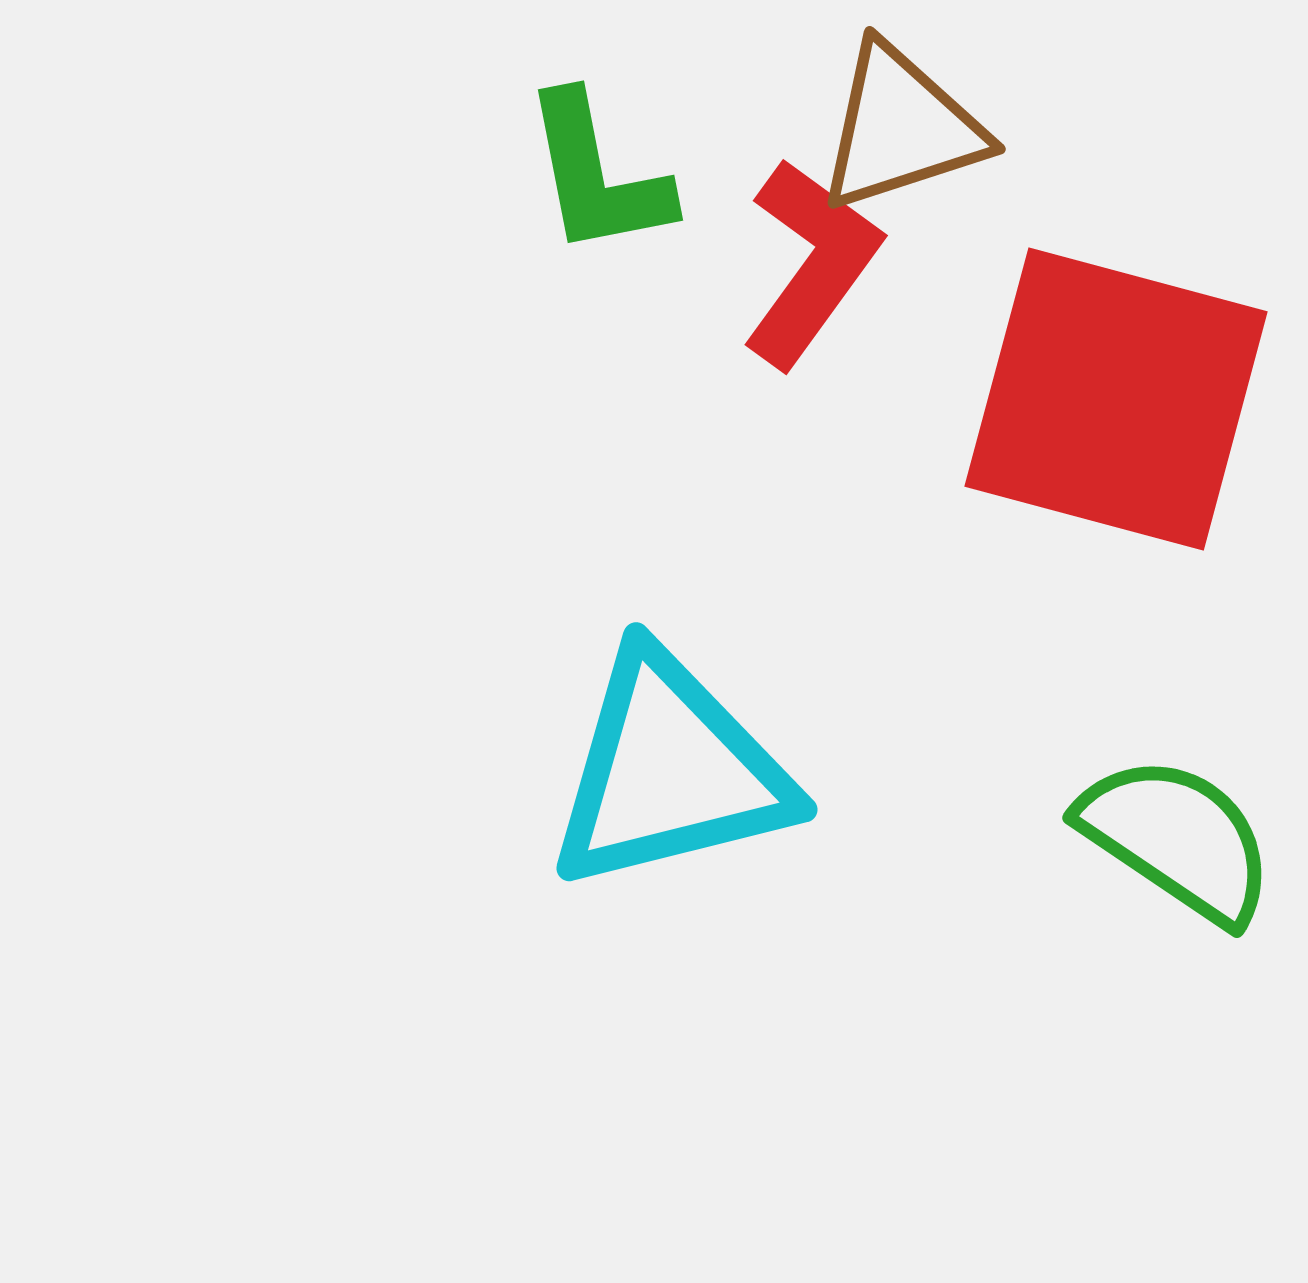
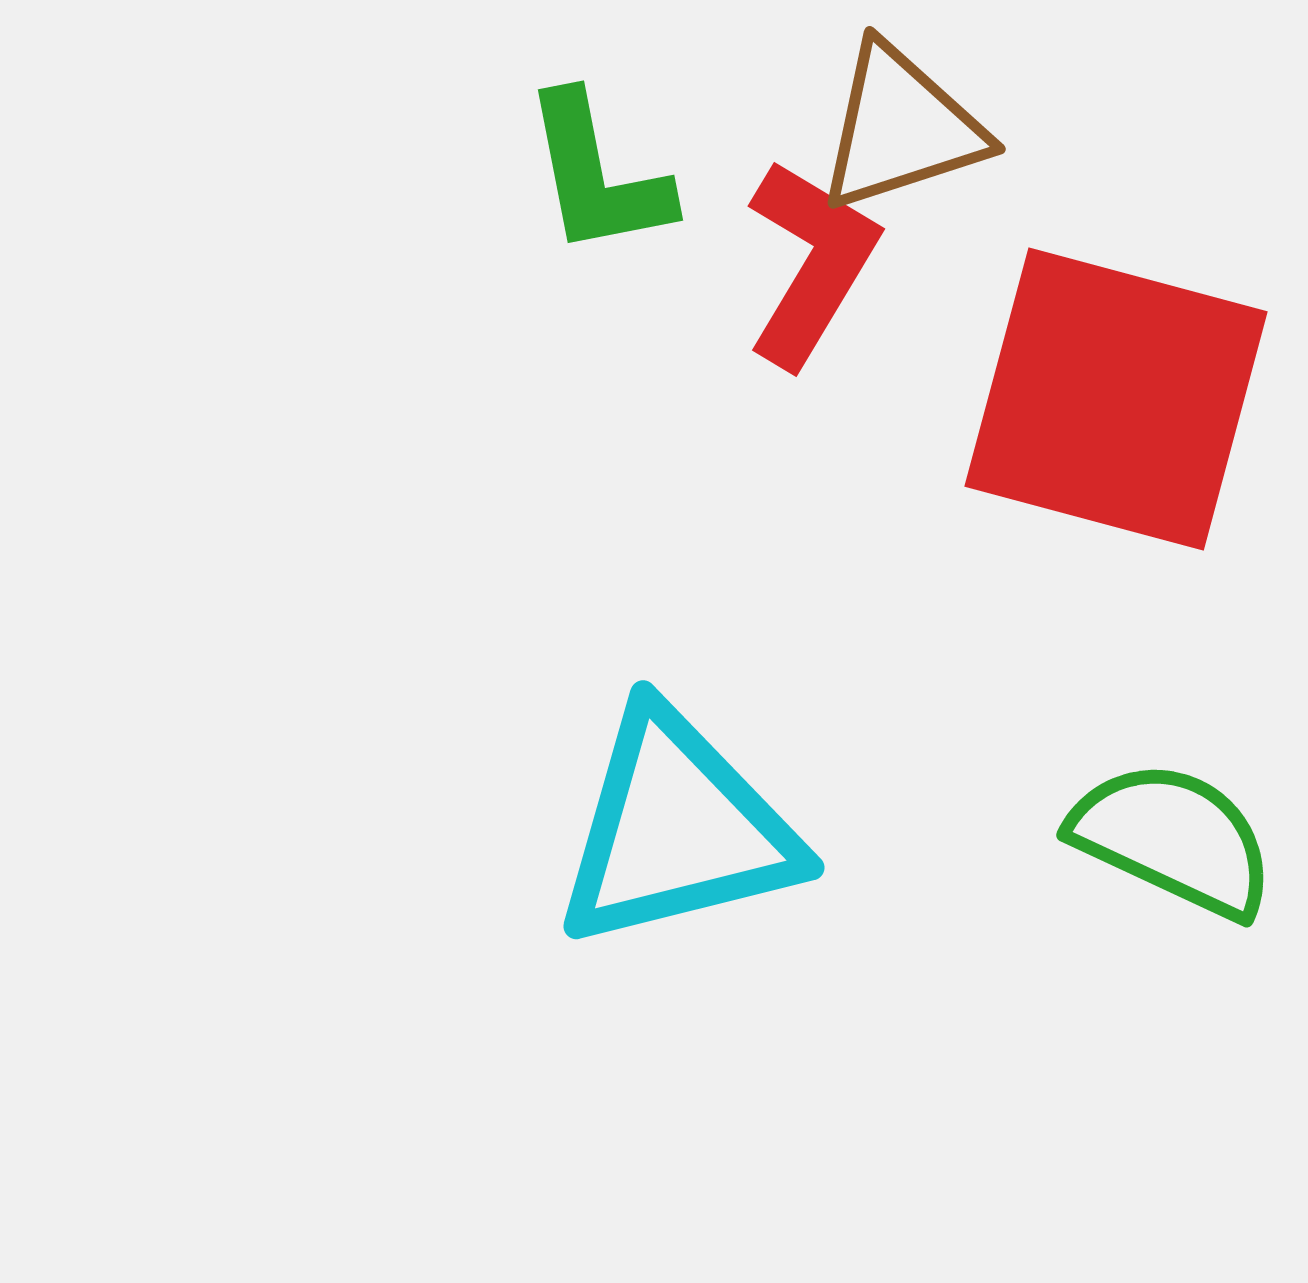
red L-shape: rotated 5 degrees counterclockwise
cyan triangle: moved 7 px right, 58 px down
green semicircle: moved 4 px left; rotated 9 degrees counterclockwise
